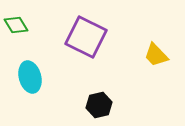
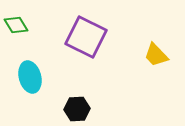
black hexagon: moved 22 px left, 4 px down; rotated 10 degrees clockwise
